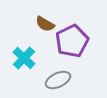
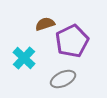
brown semicircle: rotated 132 degrees clockwise
gray ellipse: moved 5 px right, 1 px up
